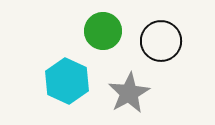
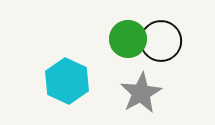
green circle: moved 25 px right, 8 px down
gray star: moved 12 px right
